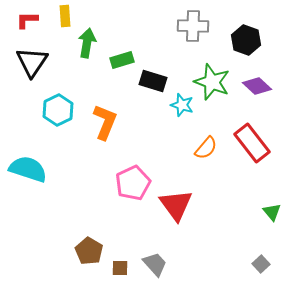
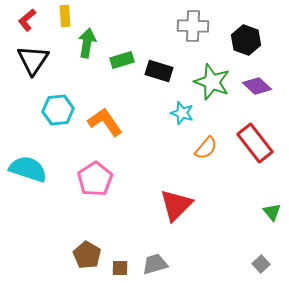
red L-shape: rotated 40 degrees counterclockwise
black triangle: moved 1 px right, 2 px up
black rectangle: moved 6 px right, 10 px up
cyan star: moved 8 px down
cyan hexagon: rotated 20 degrees clockwise
orange L-shape: rotated 57 degrees counterclockwise
red rectangle: moved 3 px right
pink pentagon: moved 38 px left, 4 px up; rotated 8 degrees counterclockwise
red triangle: rotated 21 degrees clockwise
brown pentagon: moved 2 px left, 4 px down
gray trapezoid: rotated 64 degrees counterclockwise
